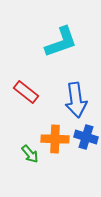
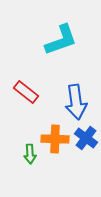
cyan L-shape: moved 2 px up
blue arrow: moved 2 px down
blue cross: moved 1 px down; rotated 20 degrees clockwise
green arrow: rotated 36 degrees clockwise
